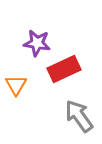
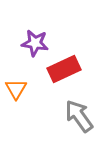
purple star: moved 2 px left
orange triangle: moved 4 px down
